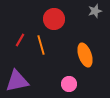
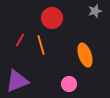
red circle: moved 2 px left, 1 px up
purple triangle: rotated 10 degrees counterclockwise
